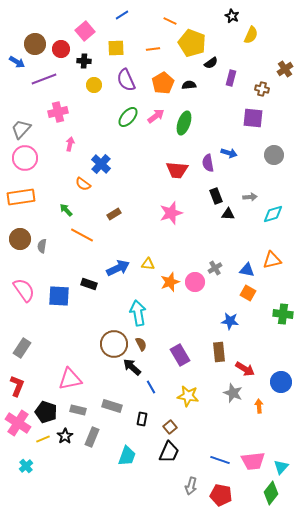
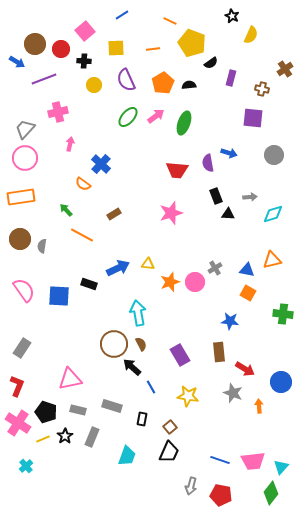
gray trapezoid at (21, 129): moved 4 px right
